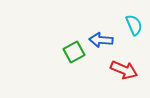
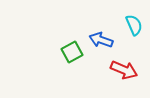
blue arrow: rotated 15 degrees clockwise
green square: moved 2 px left
